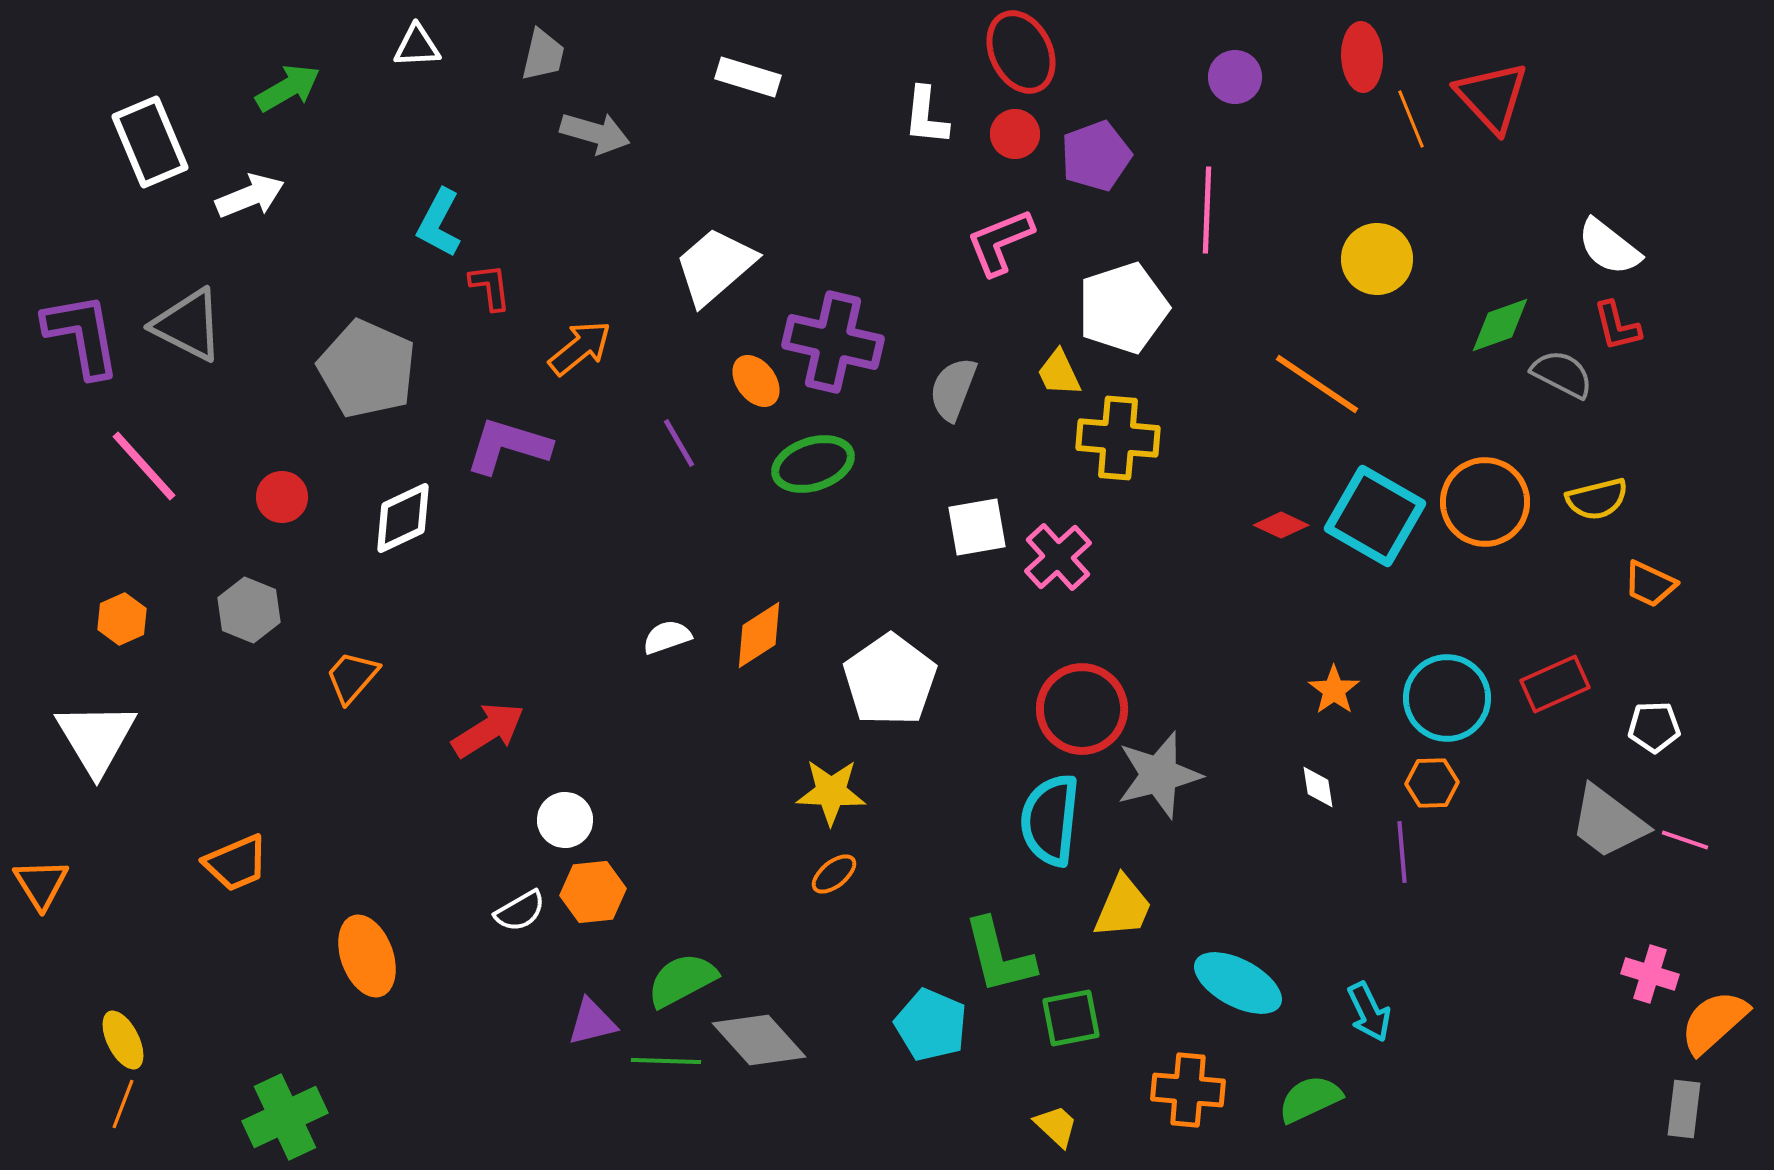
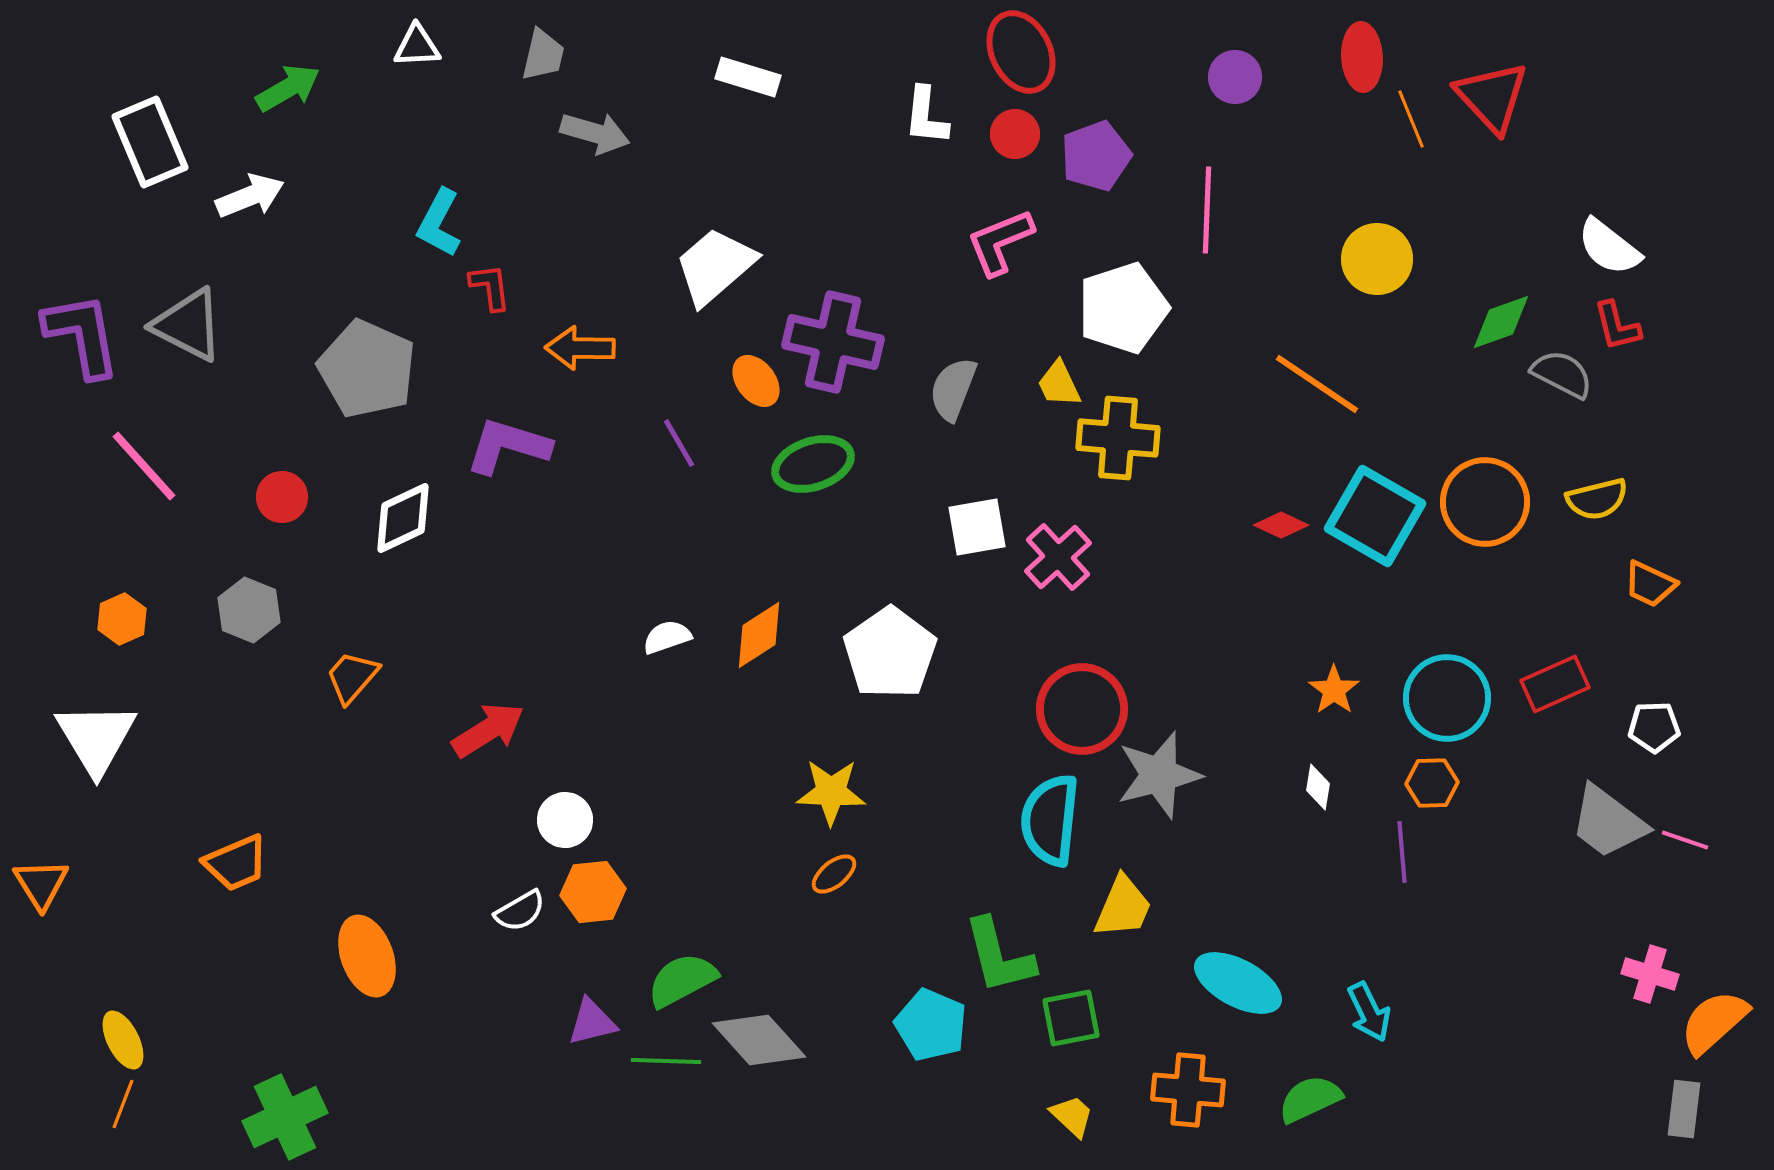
green diamond at (1500, 325): moved 1 px right, 3 px up
orange arrow at (580, 348): rotated 140 degrees counterclockwise
yellow trapezoid at (1059, 373): moved 11 px down
white pentagon at (890, 680): moved 27 px up
white diamond at (1318, 787): rotated 18 degrees clockwise
yellow trapezoid at (1056, 1126): moved 16 px right, 10 px up
